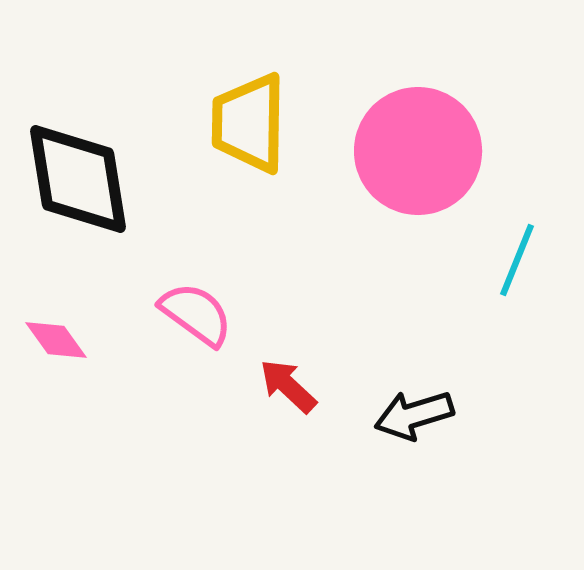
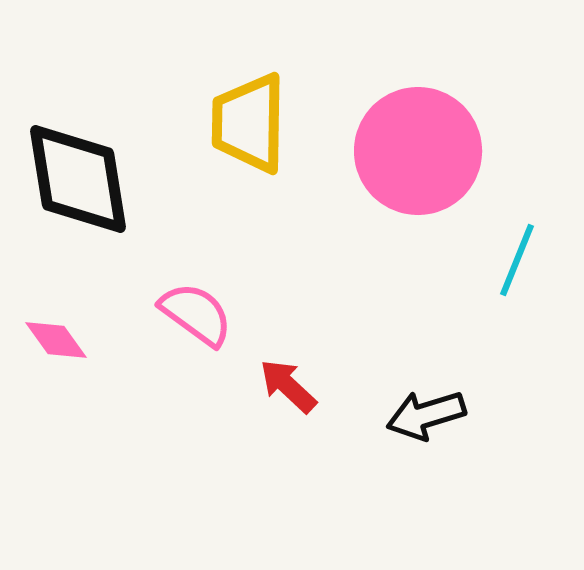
black arrow: moved 12 px right
